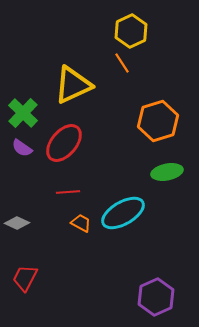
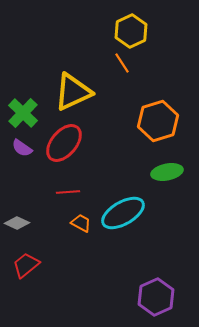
yellow triangle: moved 7 px down
red trapezoid: moved 1 px right, 13 px up; rotated 24 degrees clockwise
